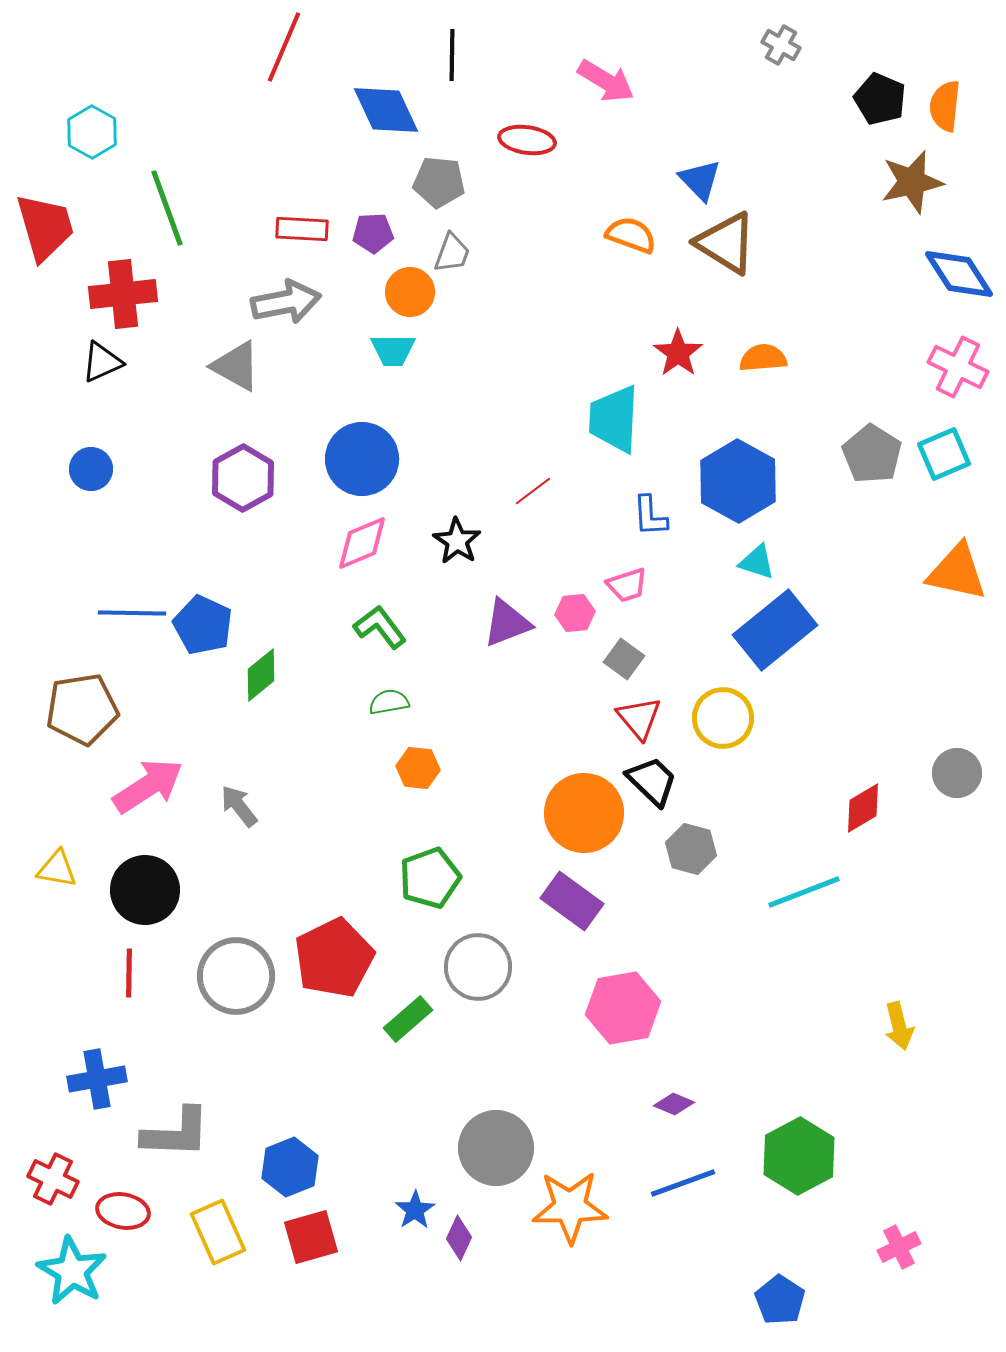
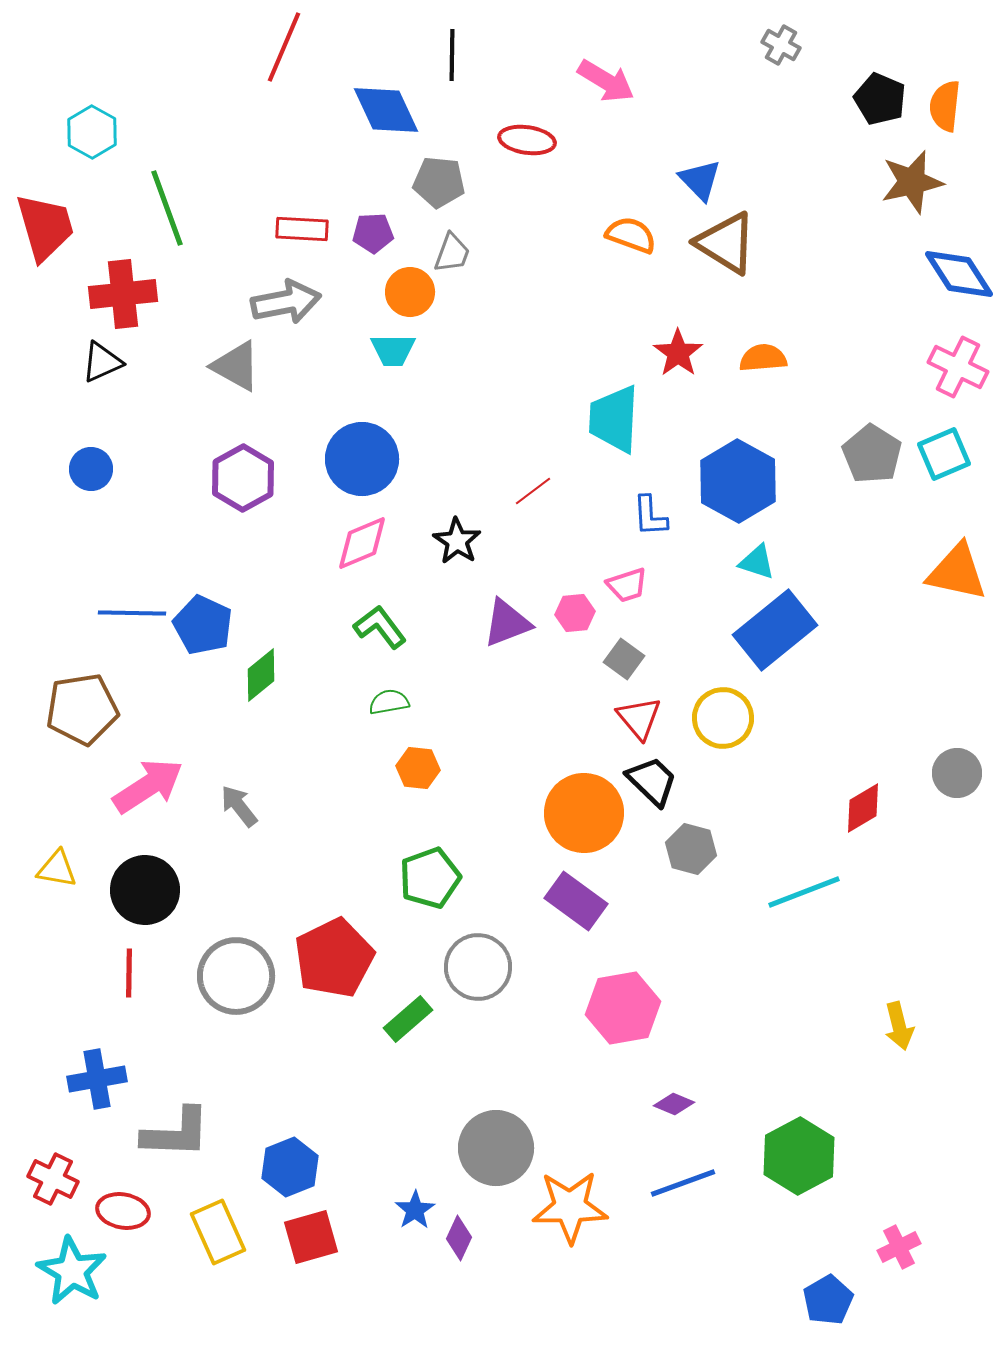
purple rectangle at (572, 901): moved 4 px right
blue pentagon at (780, 1300): moved 48 px right; rotated 9 degrees clockwise
